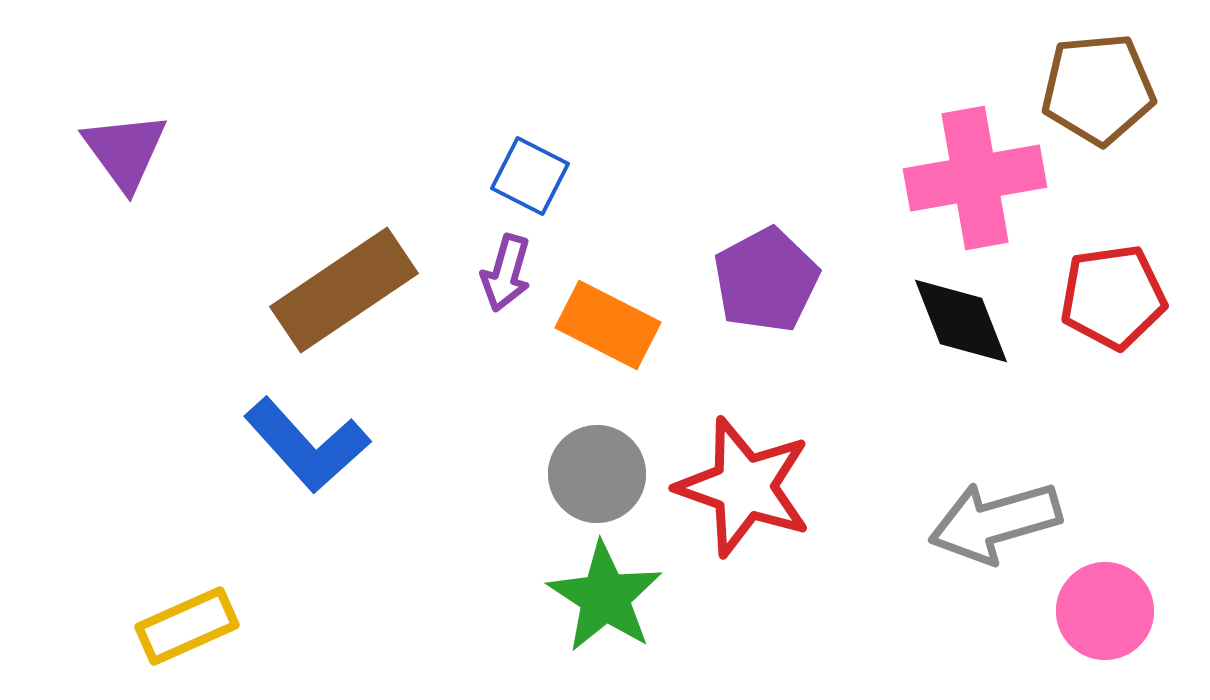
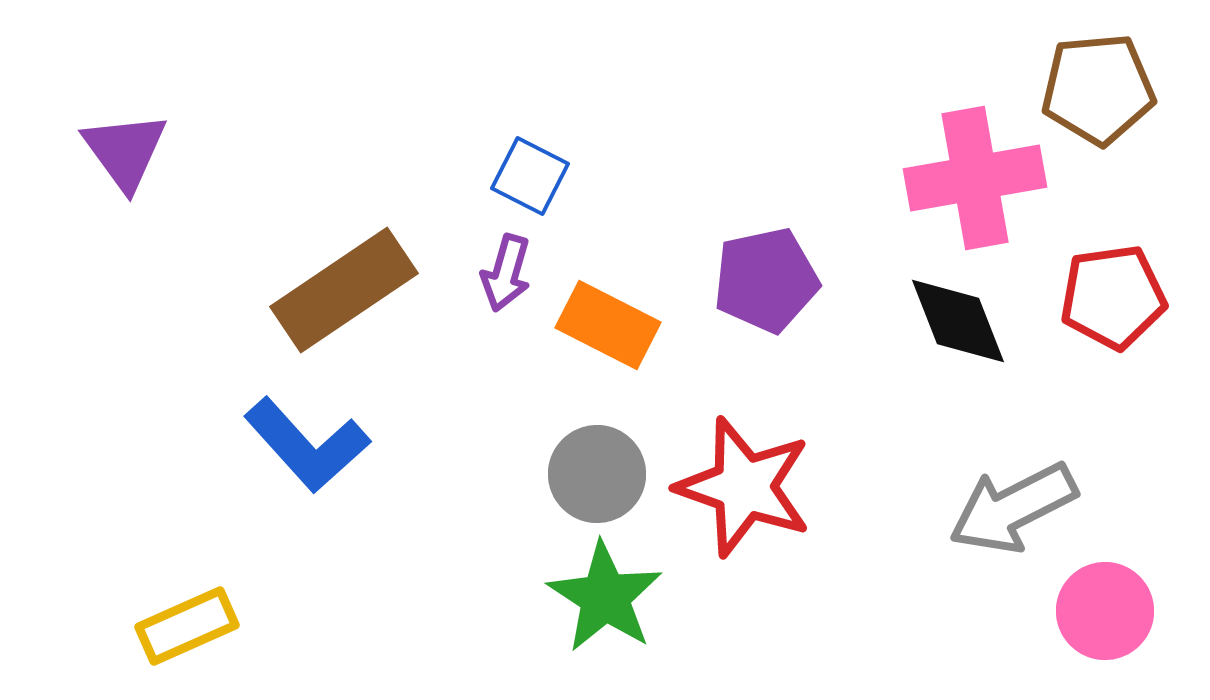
purple pentagon: rotated 16 degrees clockwise
black diamond: moved 3 px left
gray arrow: moved 18 px right, 14 px up; rotated 11 degrees counterclockwise
